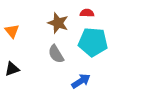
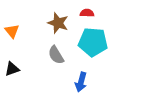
gray semicircle: moved 1 px down
blue arrow: moved 1 px down; rotated 138 degrees clockwise
